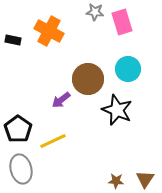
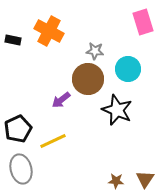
gray star: moved 39 px down
pink rectangle: moved 21 px right
black pentagon: rotated 12 degrees clockwise
